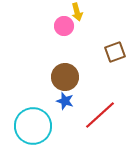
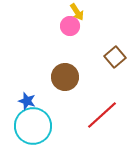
yellow arrow: rotated 18 degrees counterclockwise
pink circle: moved 6 px right
brown square: moved 5 px down; rotated 20 degrees counterclockwise
blue star: moved 38 px left
red line: moved 2 px right
